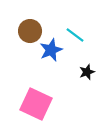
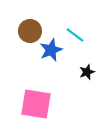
pink square: rotated 16 degrees counterclockwise
